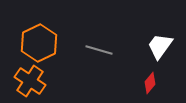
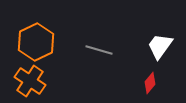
orange hexagon: moved 3 px left, 1 px up
